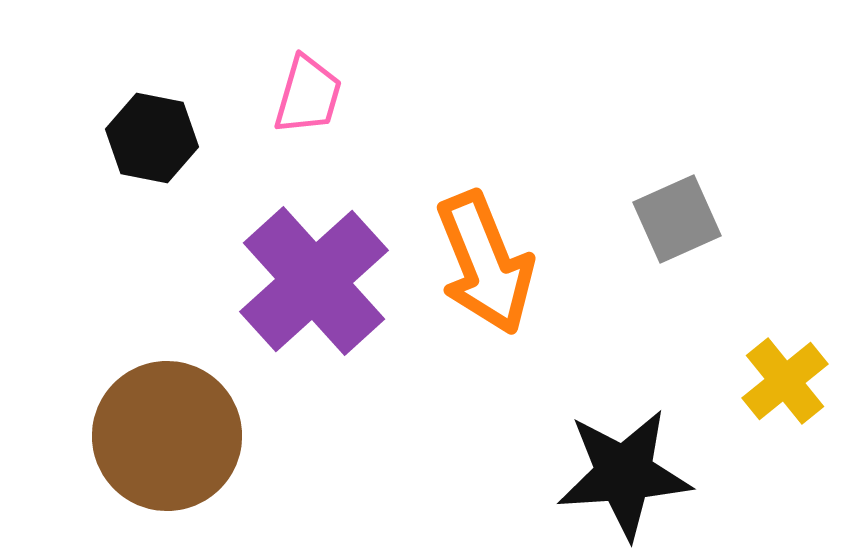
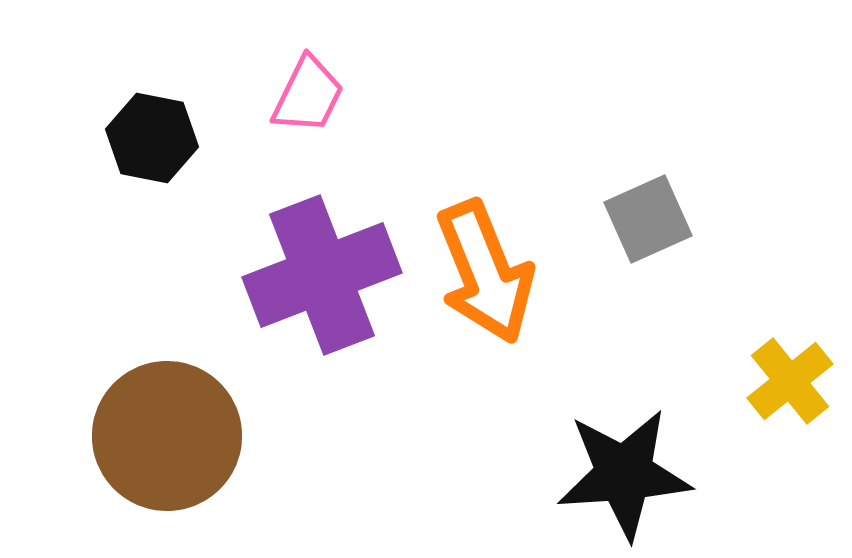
pink trapezoid: rotated 10 degrees clockwise
gray square: moved 29 px left
orange arrow: moved 9 px down
purple cross: moved 8 px right, 6 px up; rotated 21 degrees clockwise
yellow cross: moved 5 px right
